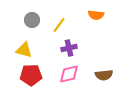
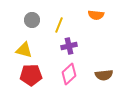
yellow line: rotated 14 degrees counterclockwise
purple cross: moved 2 px up
pink diamond: rotated 30 degrees counterclockwise
